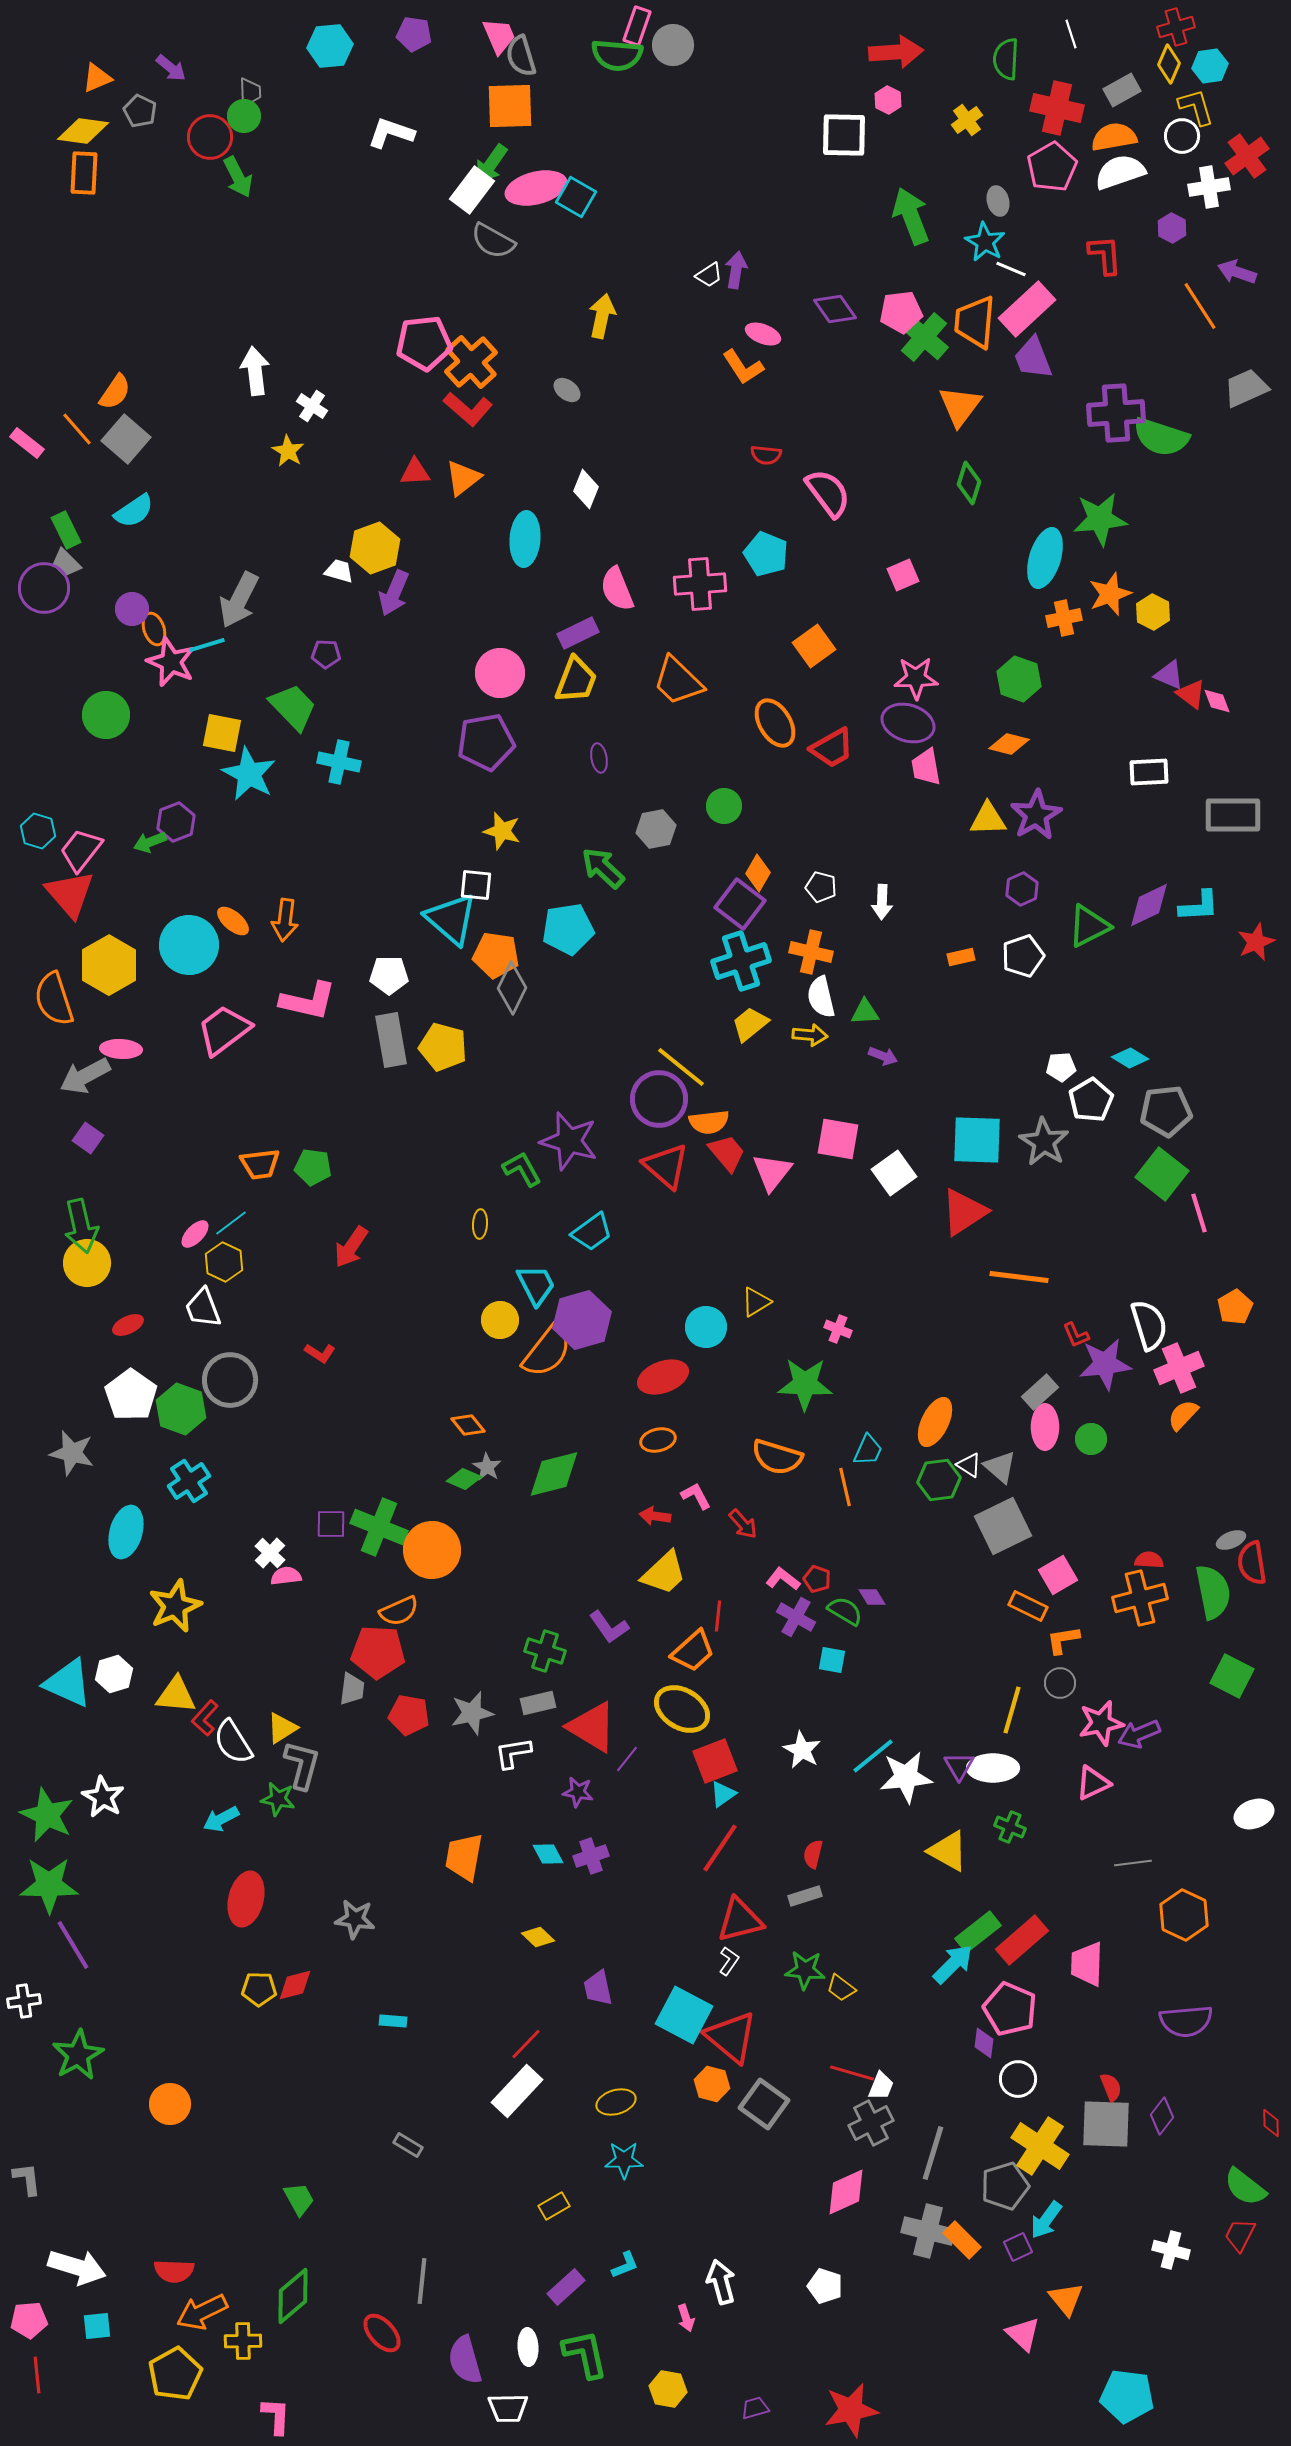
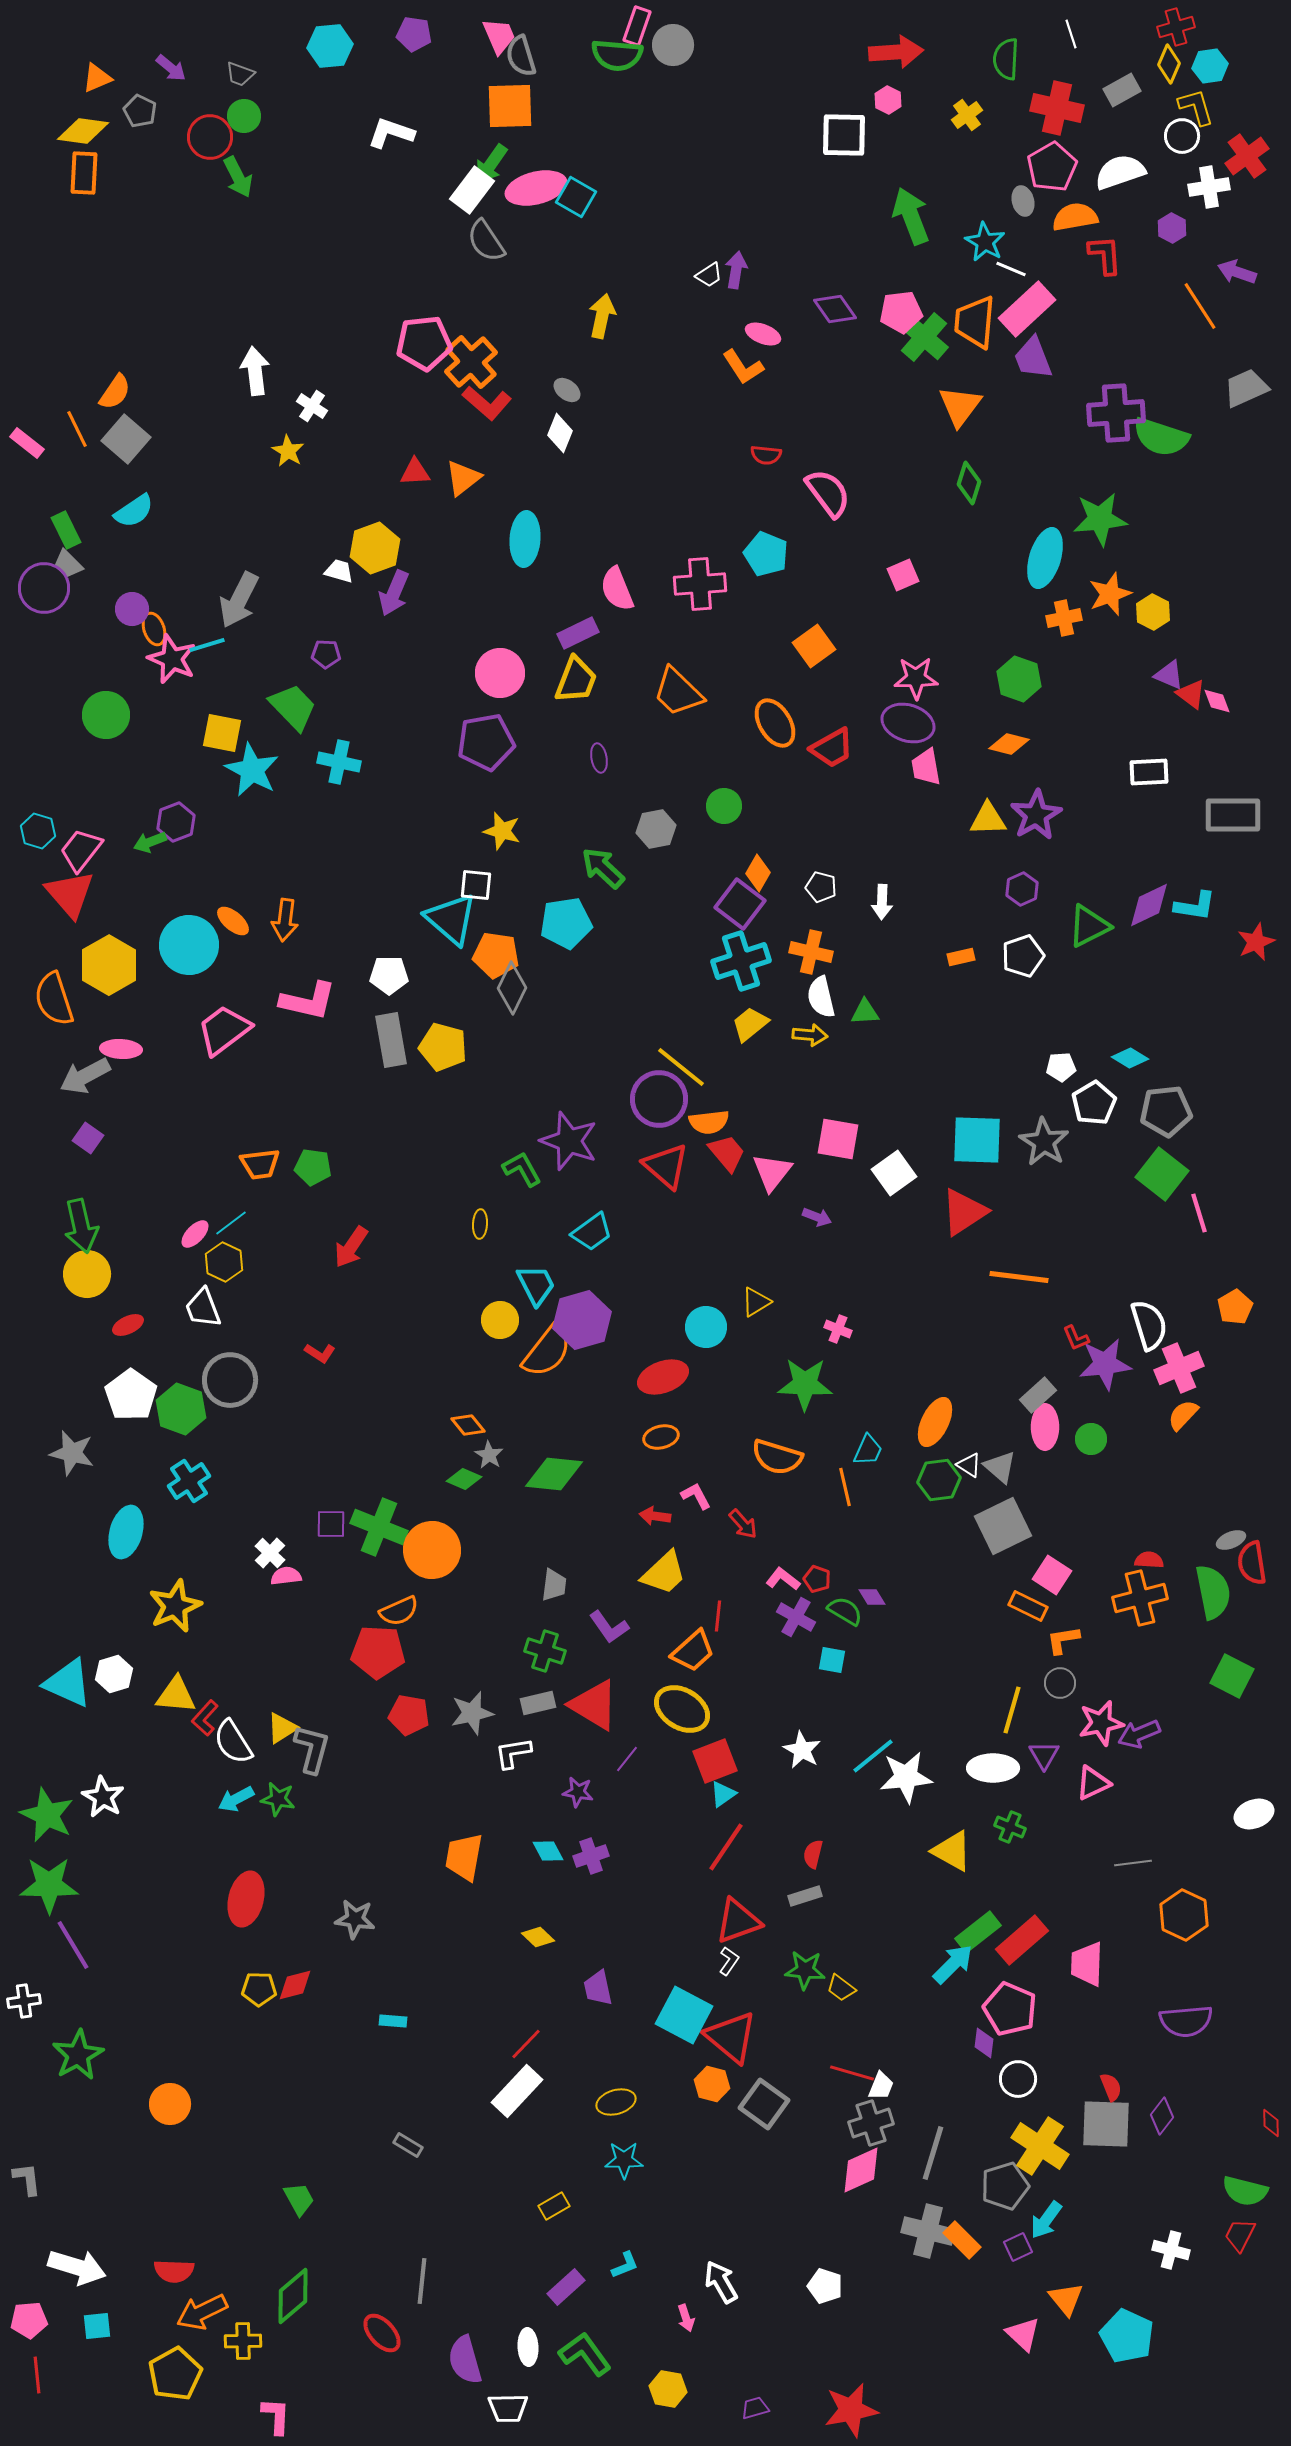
gray trapezoid at (250, 92): moved 10 px left, 18 px up; rotated 112 degrees clockwise
yellow cross at (967, 120): moved 5 px up
orange semicircle at (1114, 137): moved 39 px left, 80 px down
gray ellipse at (998, 201): moved 25 px right
gray semicircle at (493, 241): moved 7 px left; rotated 27 degrees clockwise
red L-shape at (468, 409): moved 19 px right, 6 px up
orange line at (77, 429): rotated 15 degrees clockwise
white diamond at (586, 489): moved 26 px left, 56 px up
gray trapezoid at (66, 563): moved 2 px right, 1 px down
pink star at (171, 662): moved 1 px right, 3 px up
orange trapezoid at (678, 681): moved 11 px down
cyan star at (249, 774): moved 3 px right, 4 px up
cyan L-shape at (1199, 906): moved 4 px left; rotated 12 degrees clockwise
cyan pentagon at (568, 929): moved 2 px left, 6 px up
purple arrow at (883, 1056): moved 66 px left, 161 px down
white pentagon at (1091, 1100): moved 3 px right, 3 px down
purple star at (569, 1141): rotated 4 degrees clockwise
yellow circle at (87, 1263): moved 11 px down
red L-shape at (1076, 1335): moved 3 px down
gray rectangle at (1040, 1392): moved 2 px left, 3 px down
orange ellipse at (658, 1440): moved 3 px right, 3 px up
gray star at (487, 1467): moved 2 px right, 12 px up
green diamond at (554, 1474): rotated 20 degrees clockwise
pink square at (1058, 1575): moved 6 px left; rotated 27 degrees counterclockwise
gray trapezoid at (352, 1689): moved 202 px right, 104 px up
red triangle at (592, 1727): moved 2 px right, 22 px up
gray L-shape at (302, 1765): moved 10 px right, 16 px up
purple triangle at (959, 1766): moved 85 px right, 11 px up
cyan arrow at (221, 1819): moved 15 px right, 20 px up
red line at (720, 1848): moved 6 px right, 1 px up
yellow triangle at (948, 1851): moved 4 px right
cyan diamond at (548, 1854): moved 3 px up
red triangle at (740, 1920): moved 2 px left, 1 px down; rotated 6 degrees counterclockwise
gray cross at (871, 2123): rotated 9 degrees clockwise
green semicircle at (1245, 2187): moved 4 px down; rotated 24 degrees counterclockwise
pink diamond at (846, 2192): moved 15 px right, 22 px up
white arrow at (721, 2282): rotated 15 degrees counterclockwise
green L-shape at (585, 2354): rotated 24 degrees counterclockwise
cyan pentagon at (1127, 2396): moved 60 px up; rotated 18 degrees clockwise
